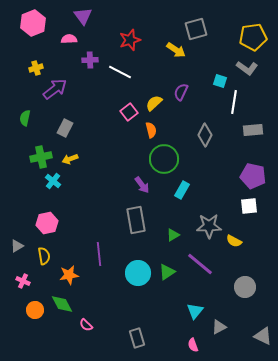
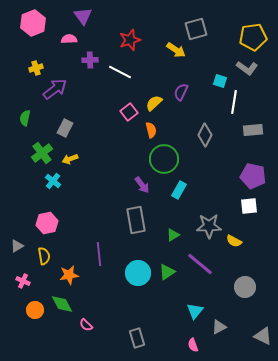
green cross at (41, 157): moved 1 px right, 4 px up; rotated 25 degrees counterclockwise
cyan rectangle at (182, 190): moved 3 px left
